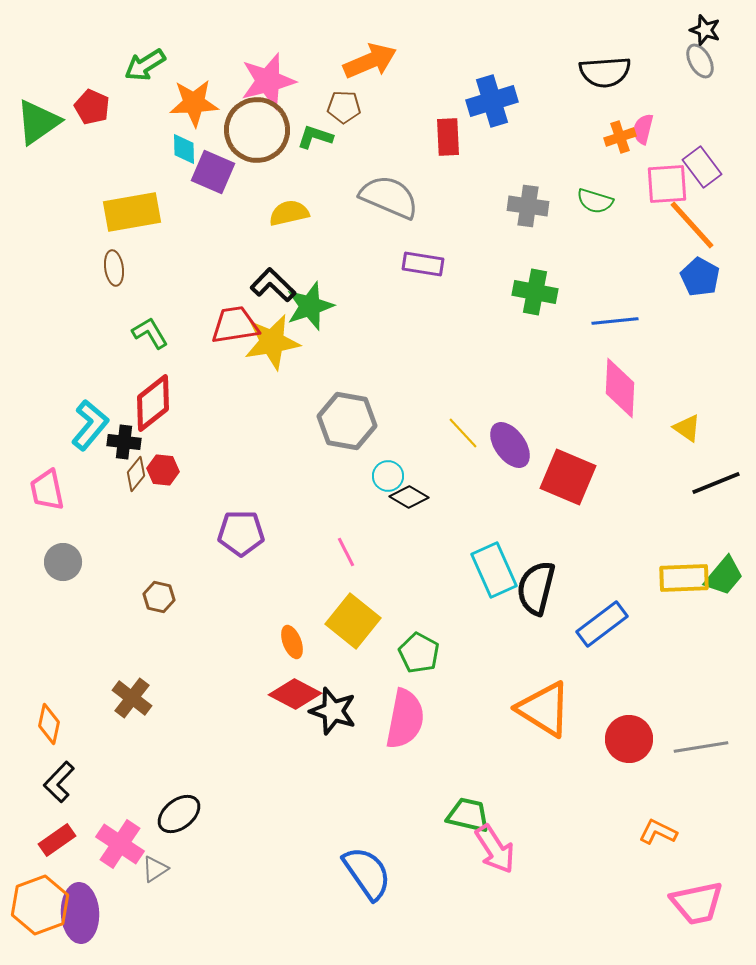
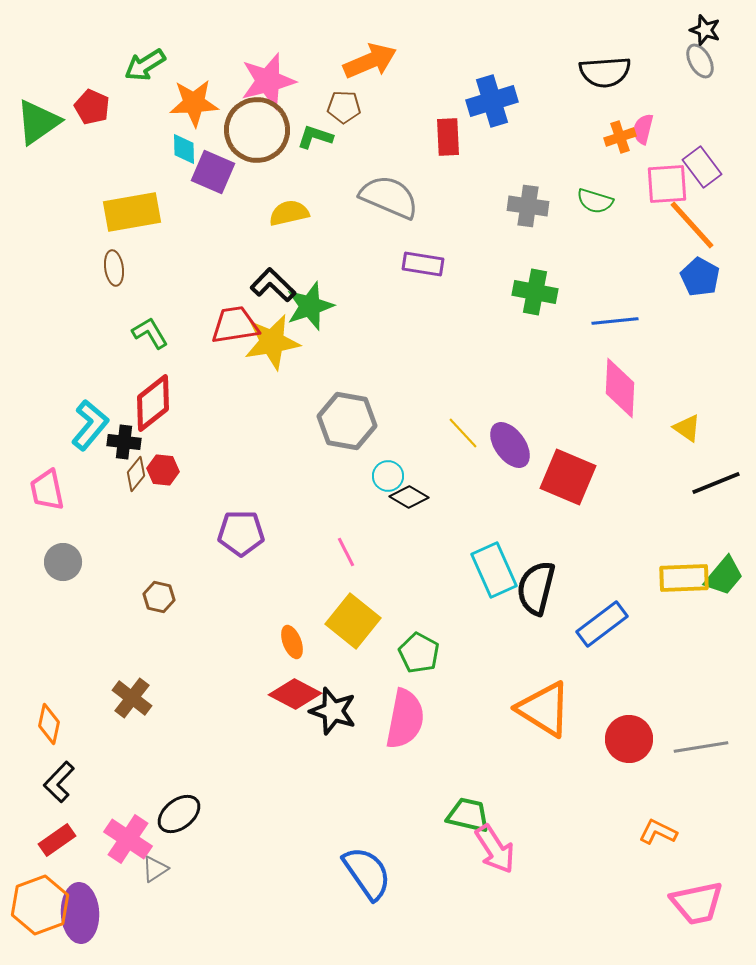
pink cross at (120, 844): moved 8 px right, 5 px up
